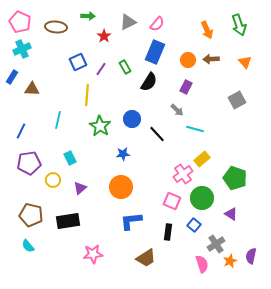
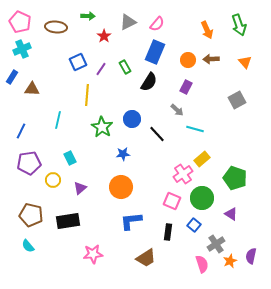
green star at (100, 126): moved 2 px right, 1 px down
